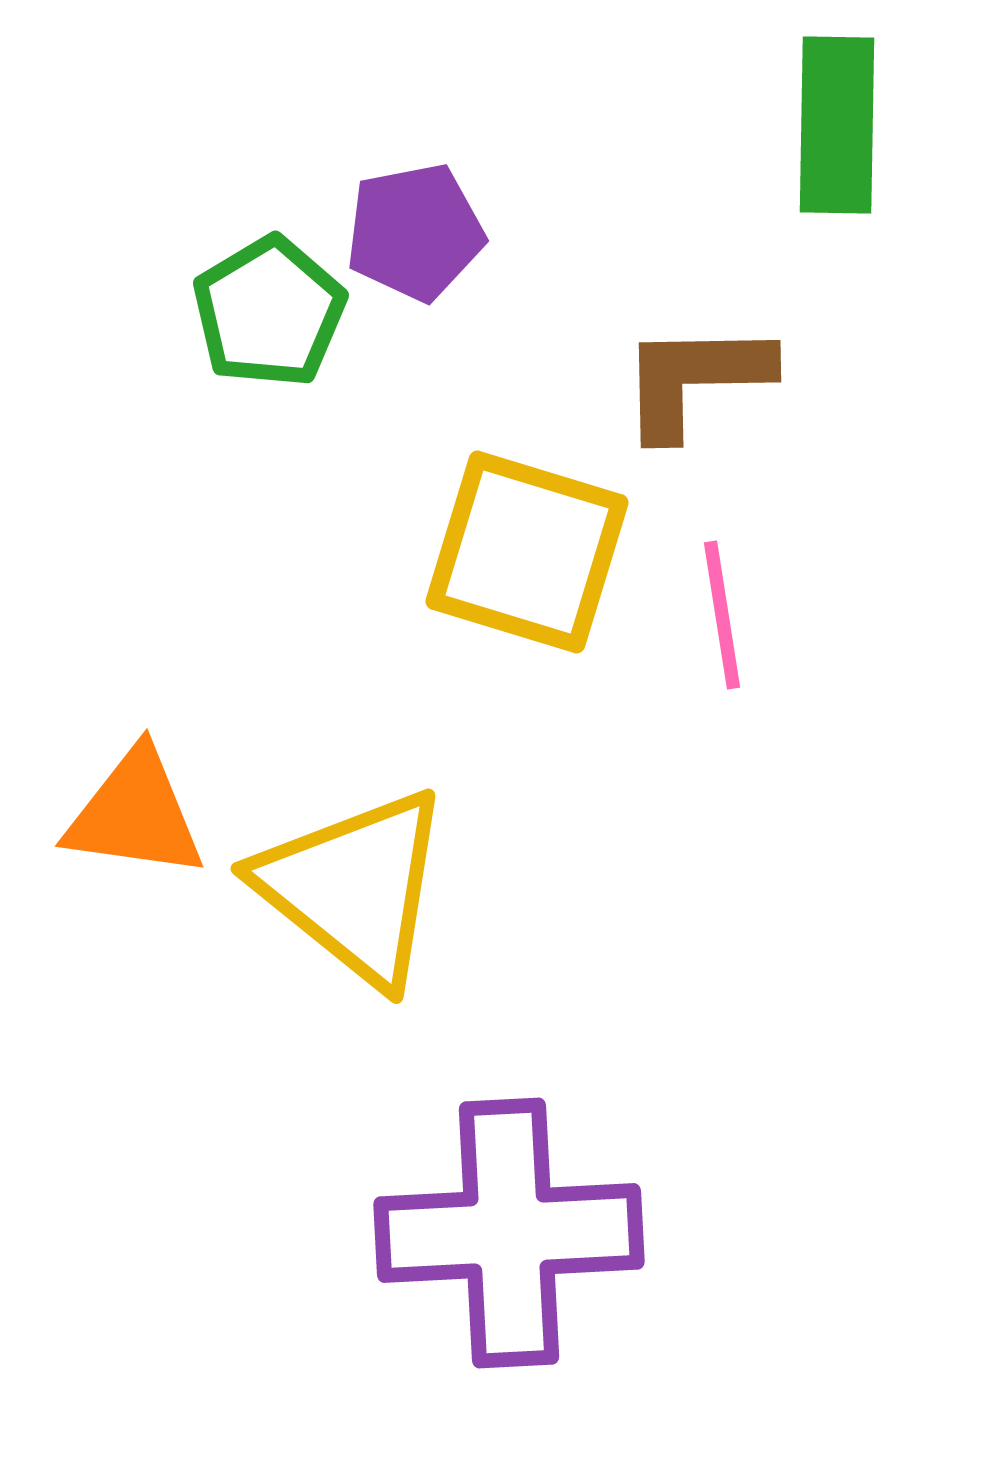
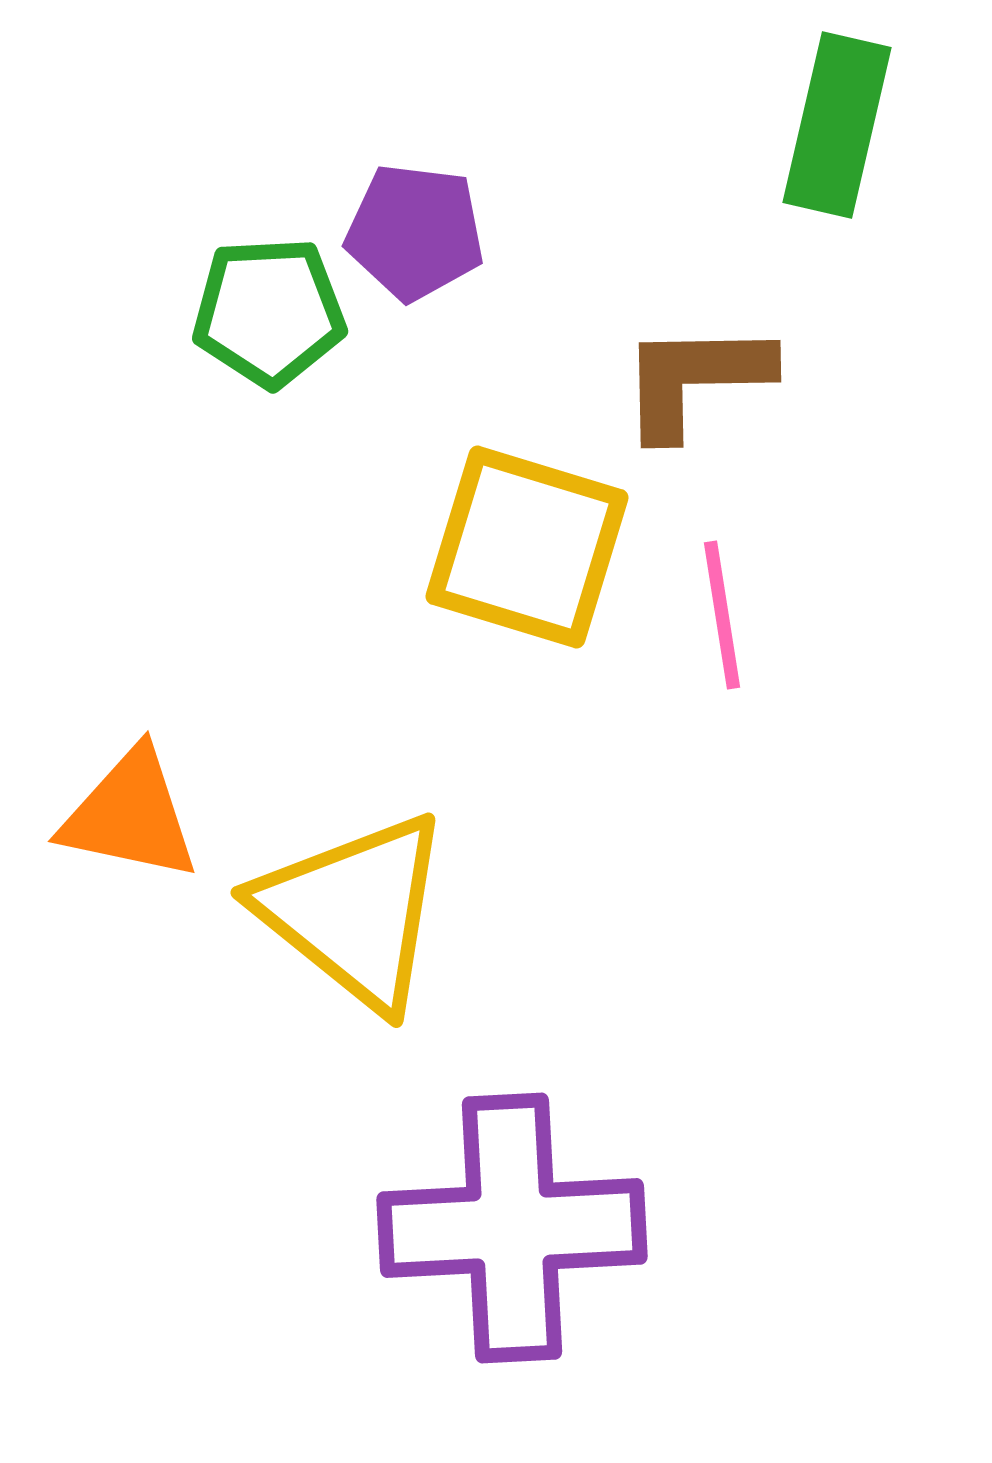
green rectangle: rotated 12 degrees clockwise
purple pentagon: rotated 18 degrees clockwise
green pentagon: rotated 28 degrees clockwise
yellow square: moved 5 px up
orange triangle: moved 5 px left, 1 px down; rotated 4 degrees clockwise
yellow triangle: moved 24 px down
purple cross: moved 3 px right, 5 px up
